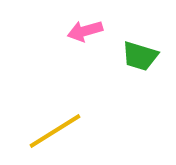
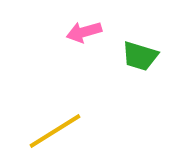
pink arrow: moved 1 px left, 1 px down
